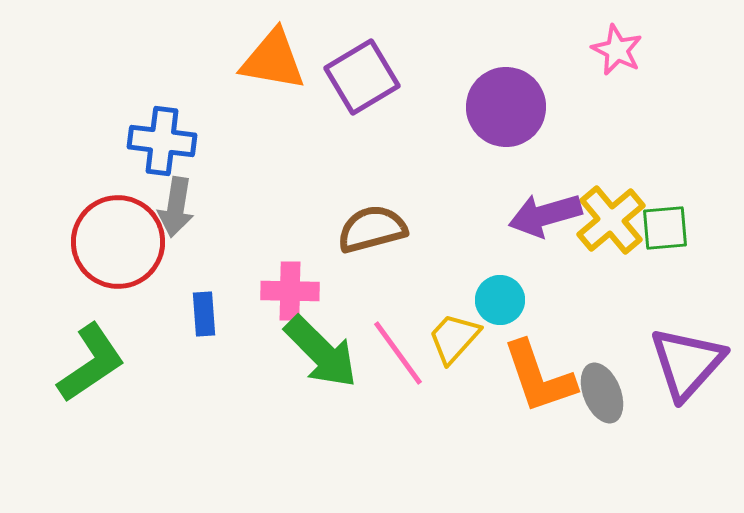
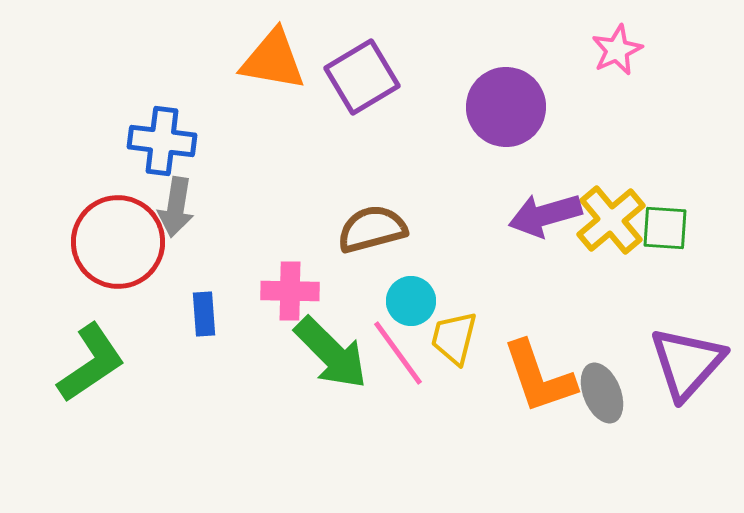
pink star: rotated 21 degrees clockwise
green square: rotated 9 degrees clockwise
cyan circle: moved 89 px left, 1 px down
yellow trapezoid: rotated 28 degrees counterclockwise
green arrow: moved 10 px right, 1 px down
